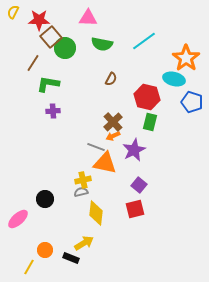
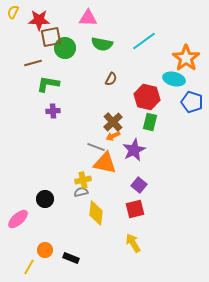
brown square: rotated 30 degrees clockwise
brown line: rotated 42 degrees clockwise
yellow arrow: moved 49 px right; rotated 90 degrees counterclockwise
